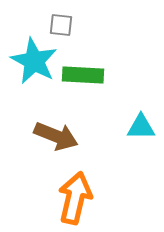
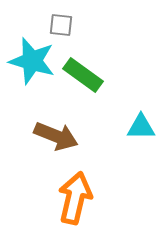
cyan star: moved 2 px left; rotated 12 degrees counterclockwise
green rectangle: rotated 33 degrees clockwise
